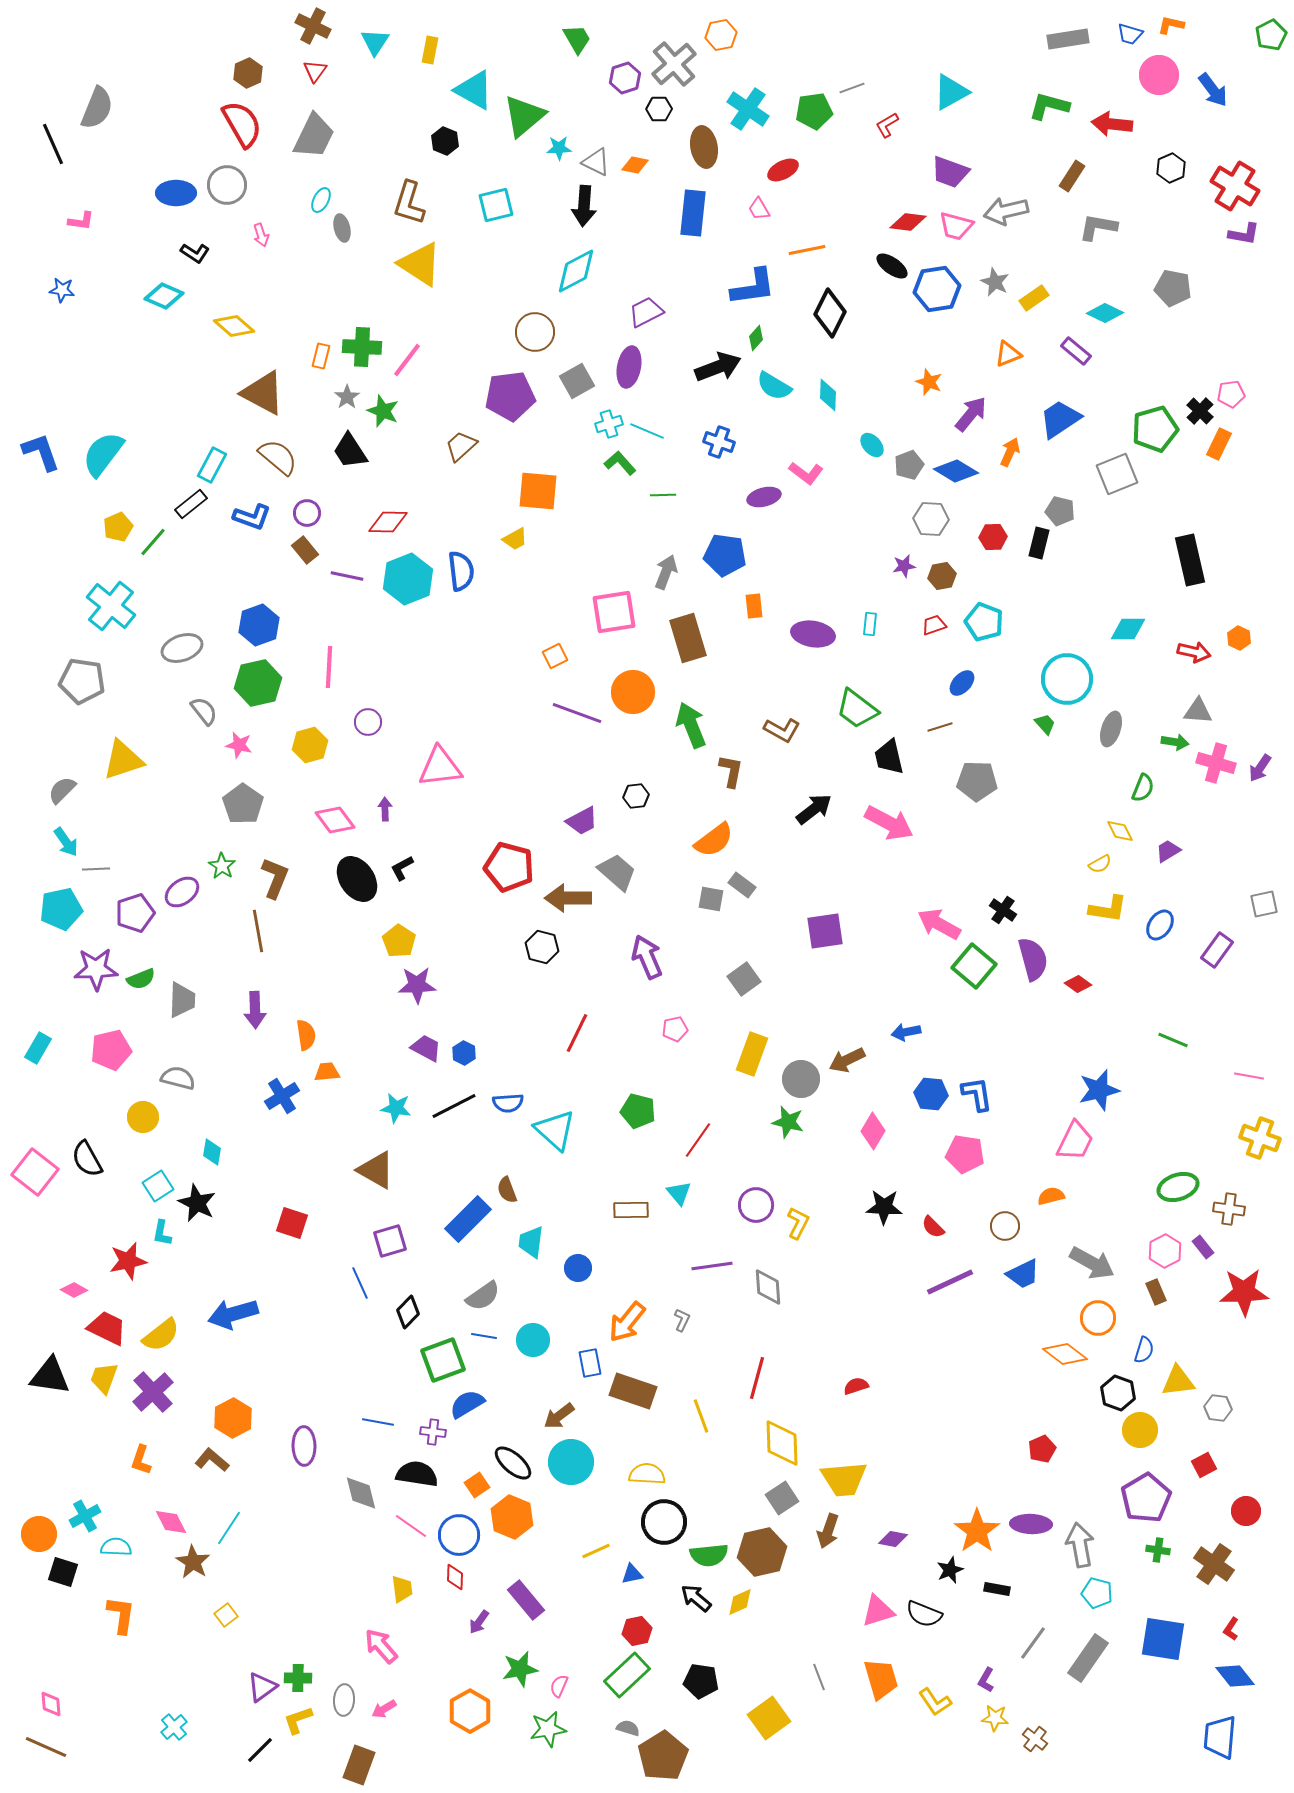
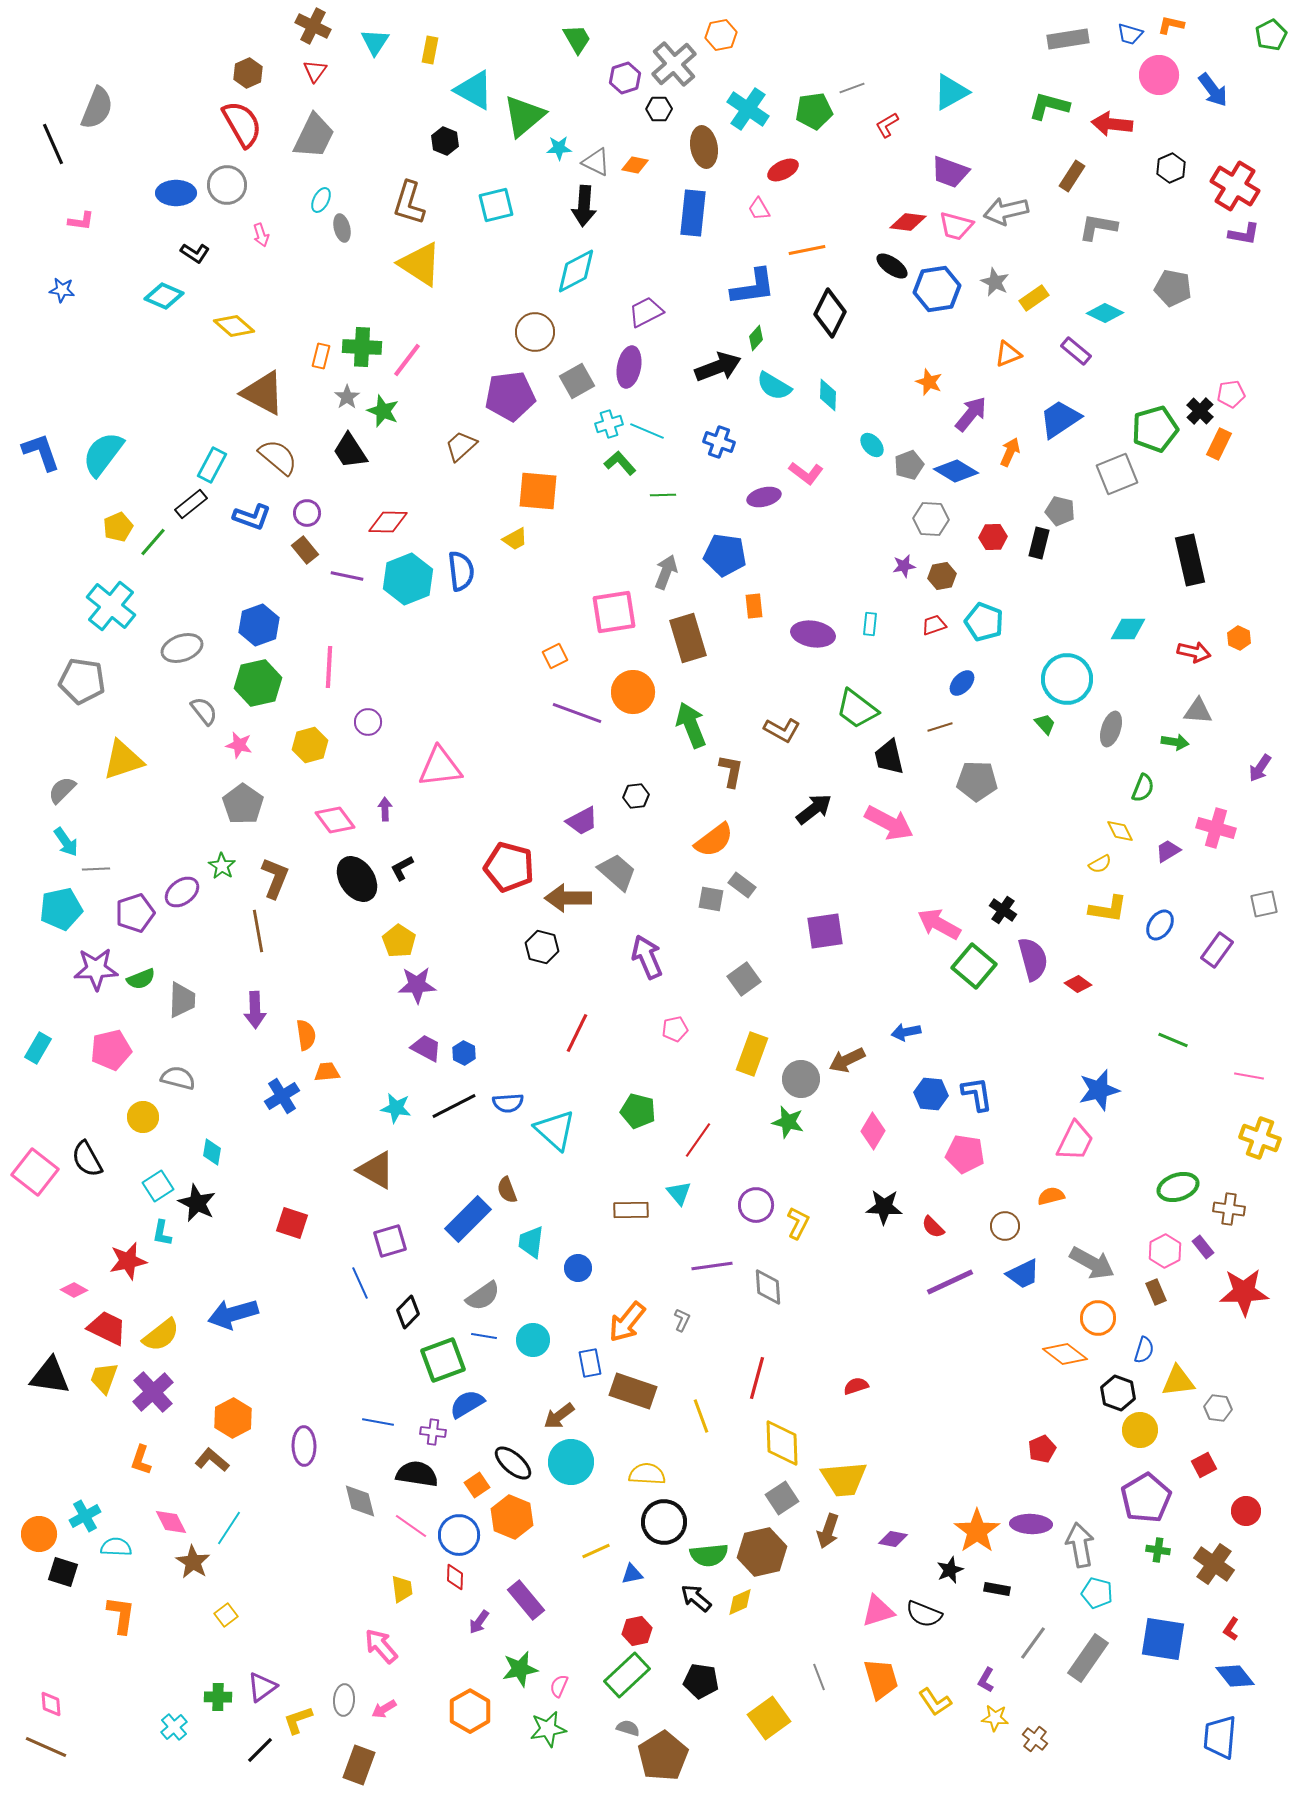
pink cross at (1216, 763): moved 65 px down
gray diamond at (361, 1493): moved 1 px left, 8 px down
green cross at (298, 1678): moved 80 px left, 19 px down
